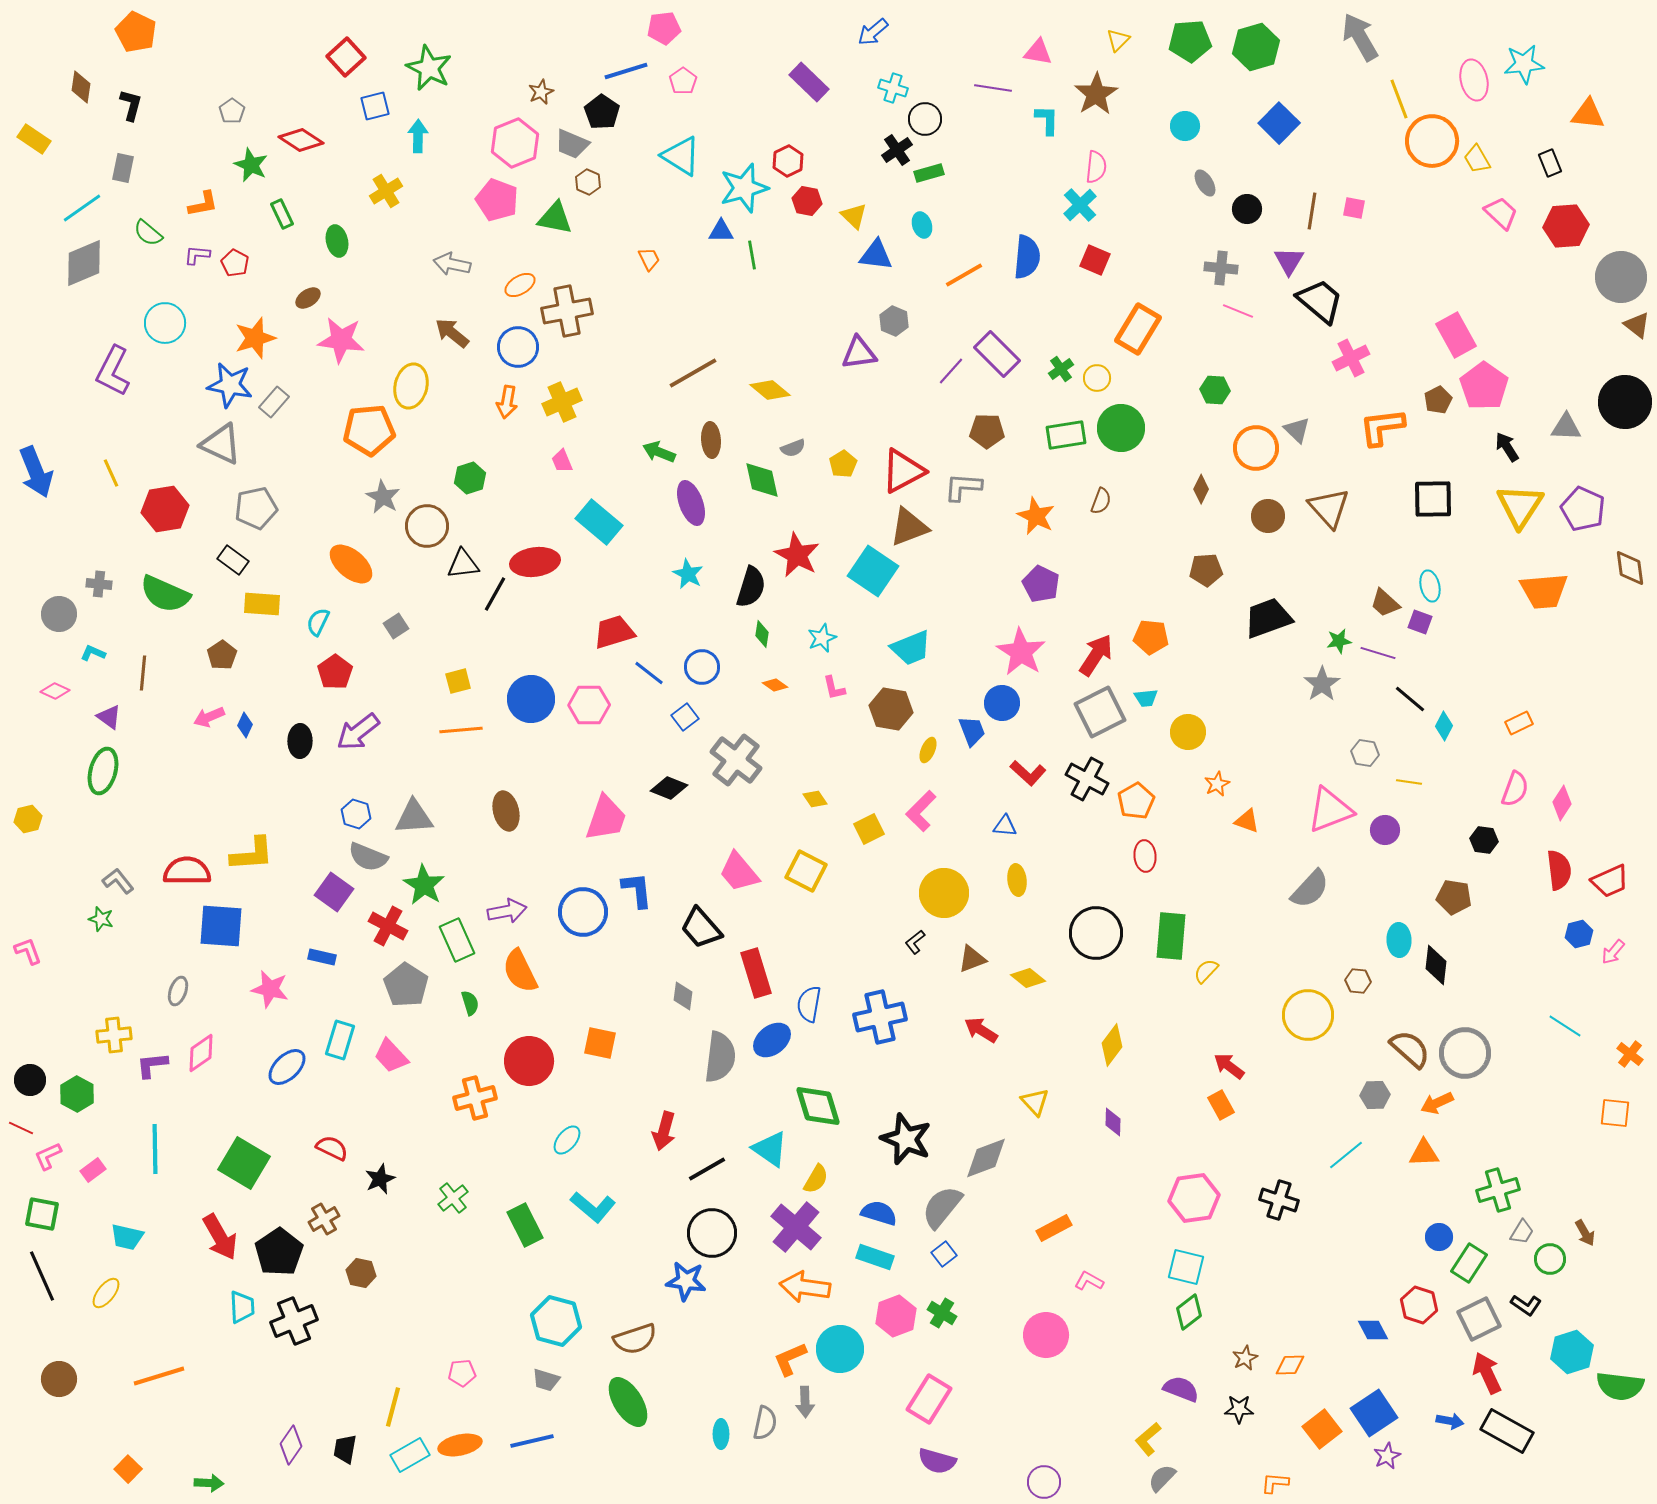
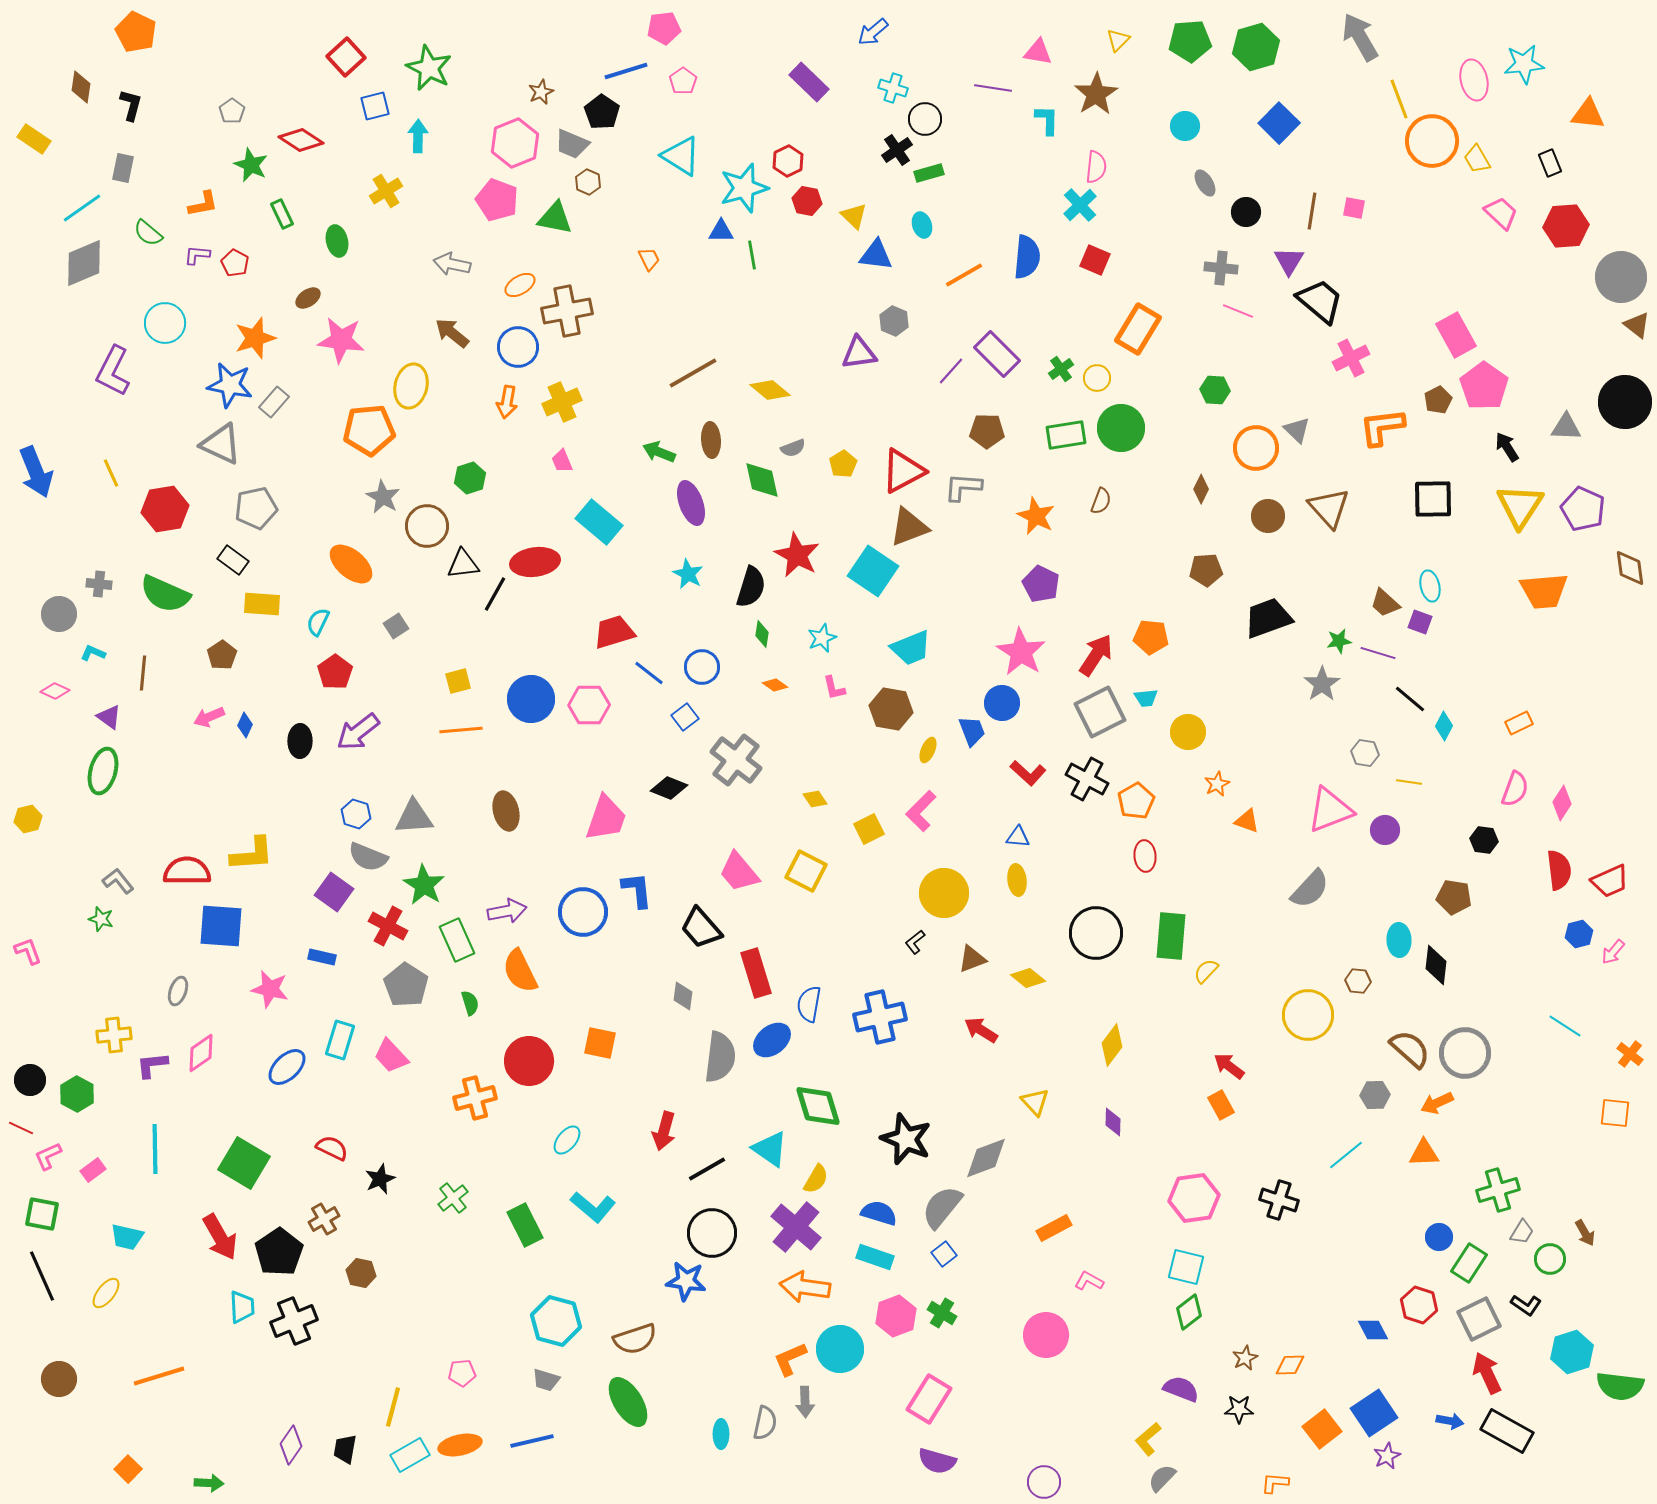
black circle at (1247, 209): moved 1 px left, 3 px down
blue triangle at (1005, 826): moved 13 px right, 11 px down
